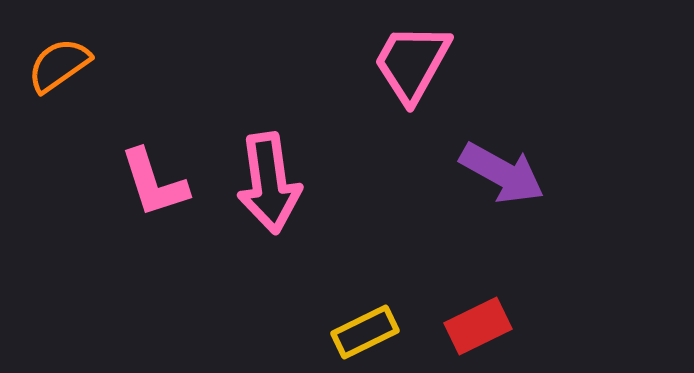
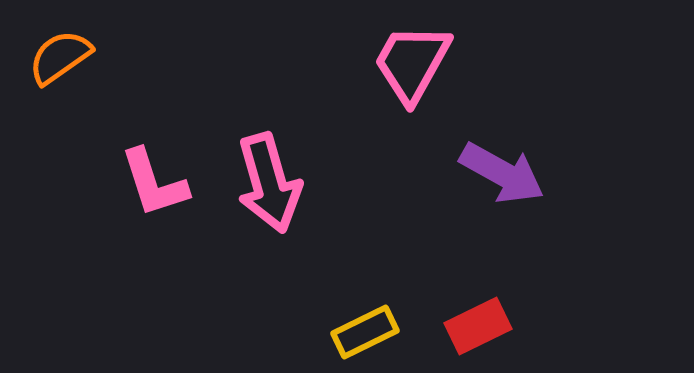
orange semicircle: moved 1 px right, 8 px up
pink arrow: rotated 8 degrees counterclockwise
